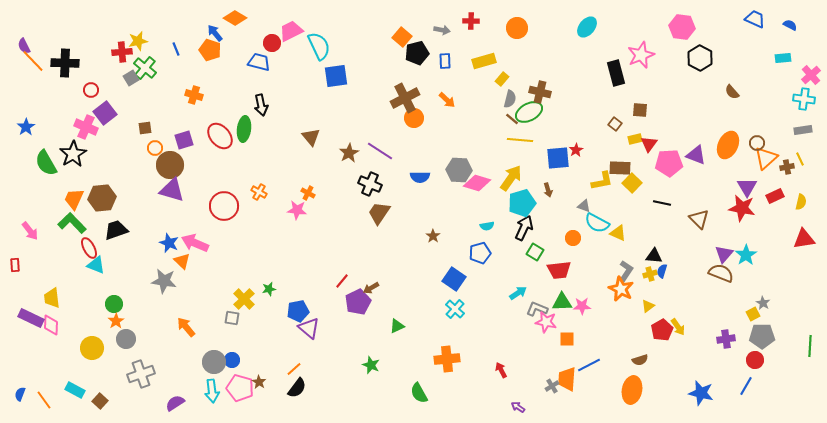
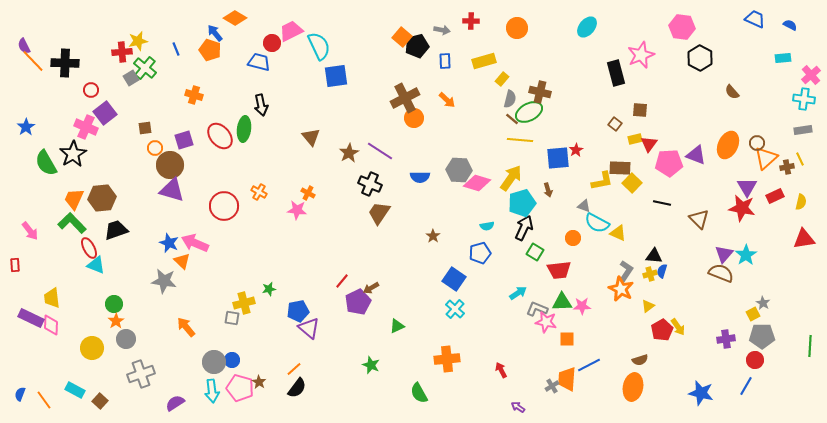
black pentagon at (417, 53): moved 7 px up
yellow cross at (244, 299): moved 4 px down; rotated 30 degrees clockwise
orange ellipse at (632, 390): moved 1 px right, 3 px up
